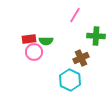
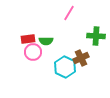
pink line: moved 6 px left, 2 px up
red rectangle: moved 1 px left
pink circle: moved 1 px left
cyan hexagon: moved 5 px left, 13 px up
